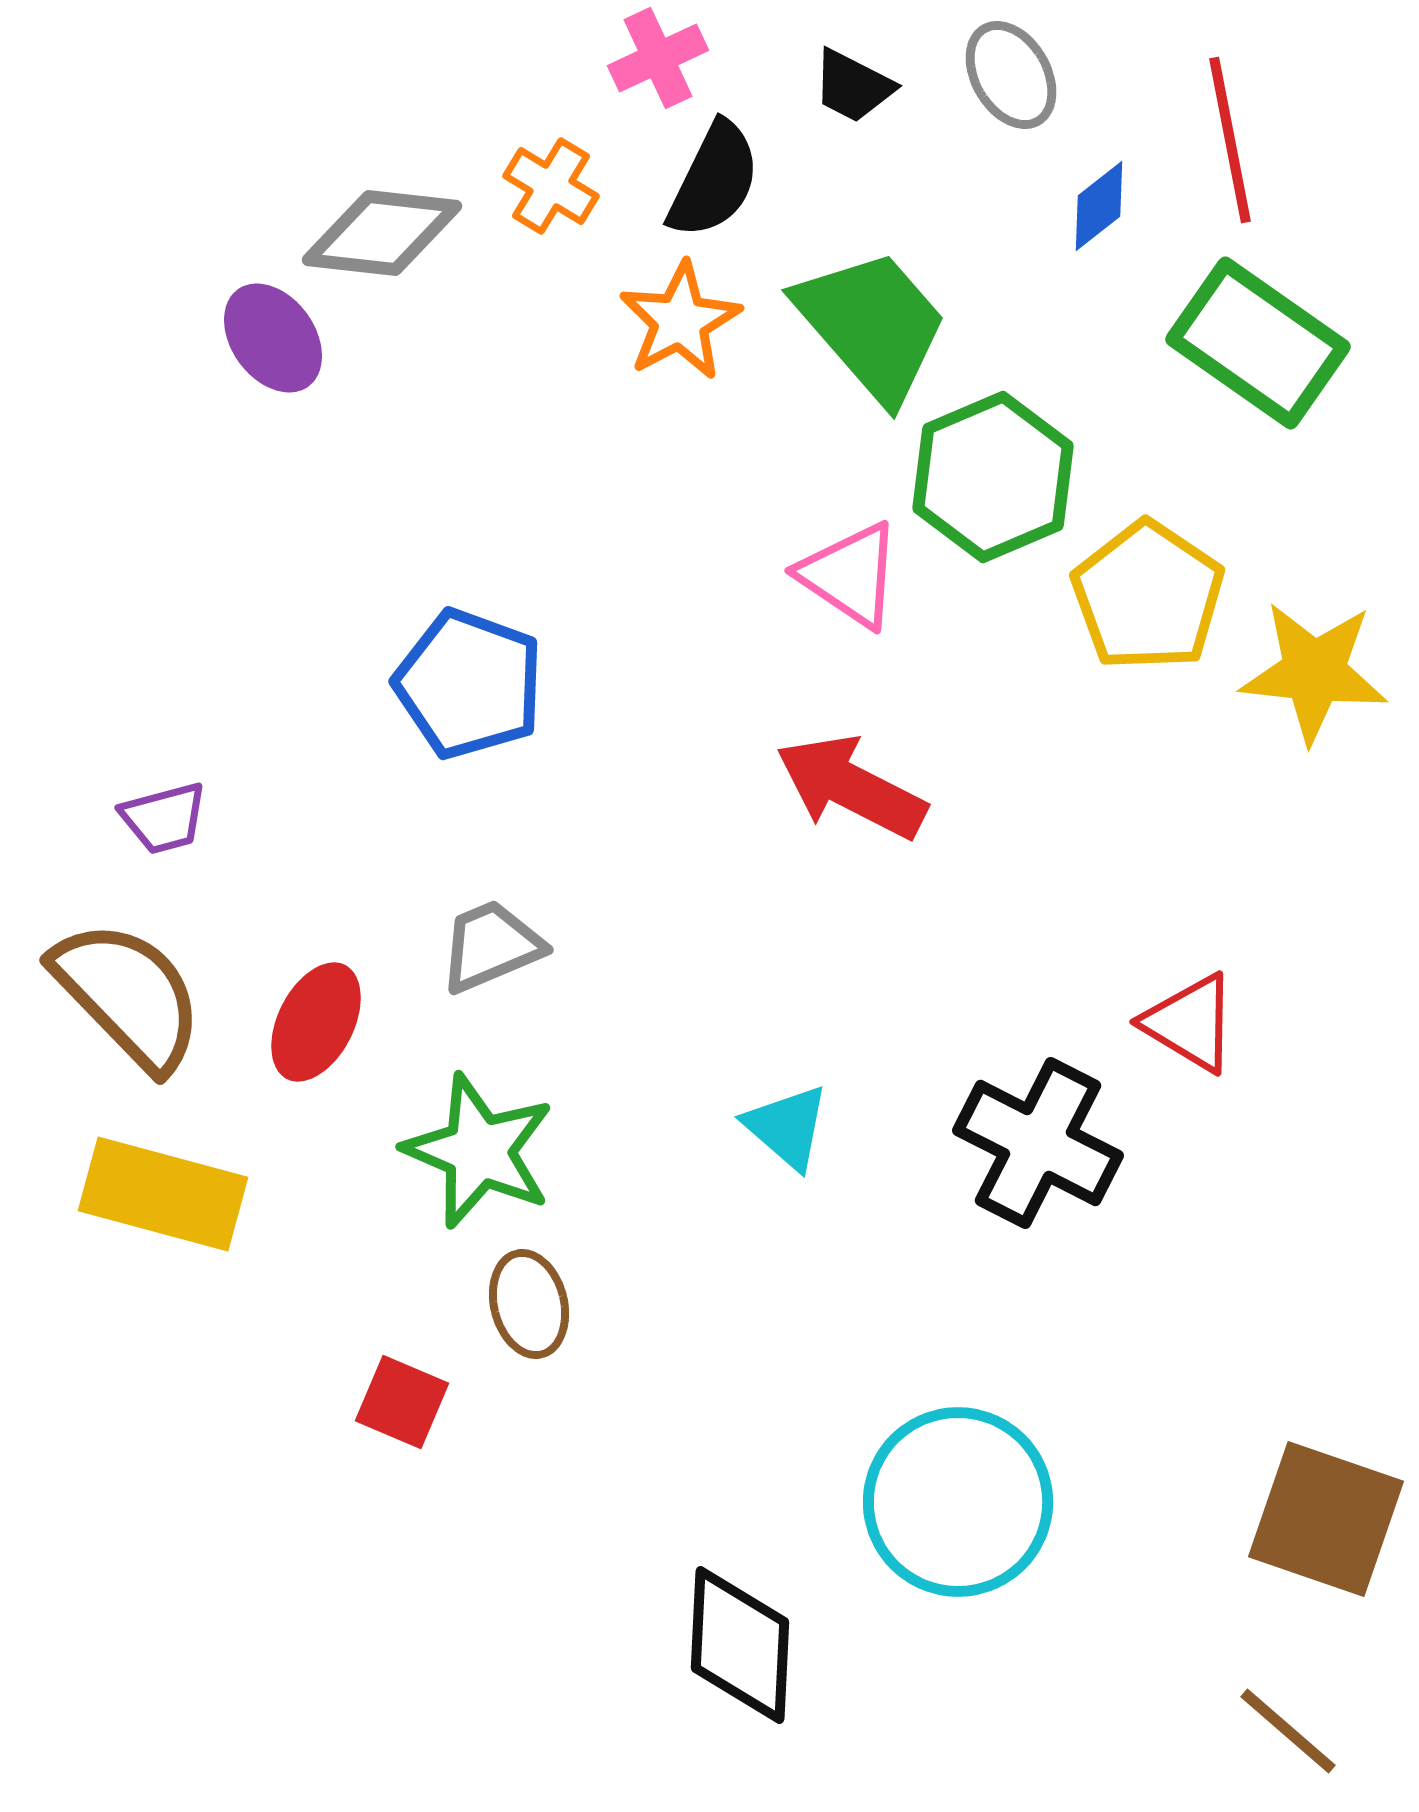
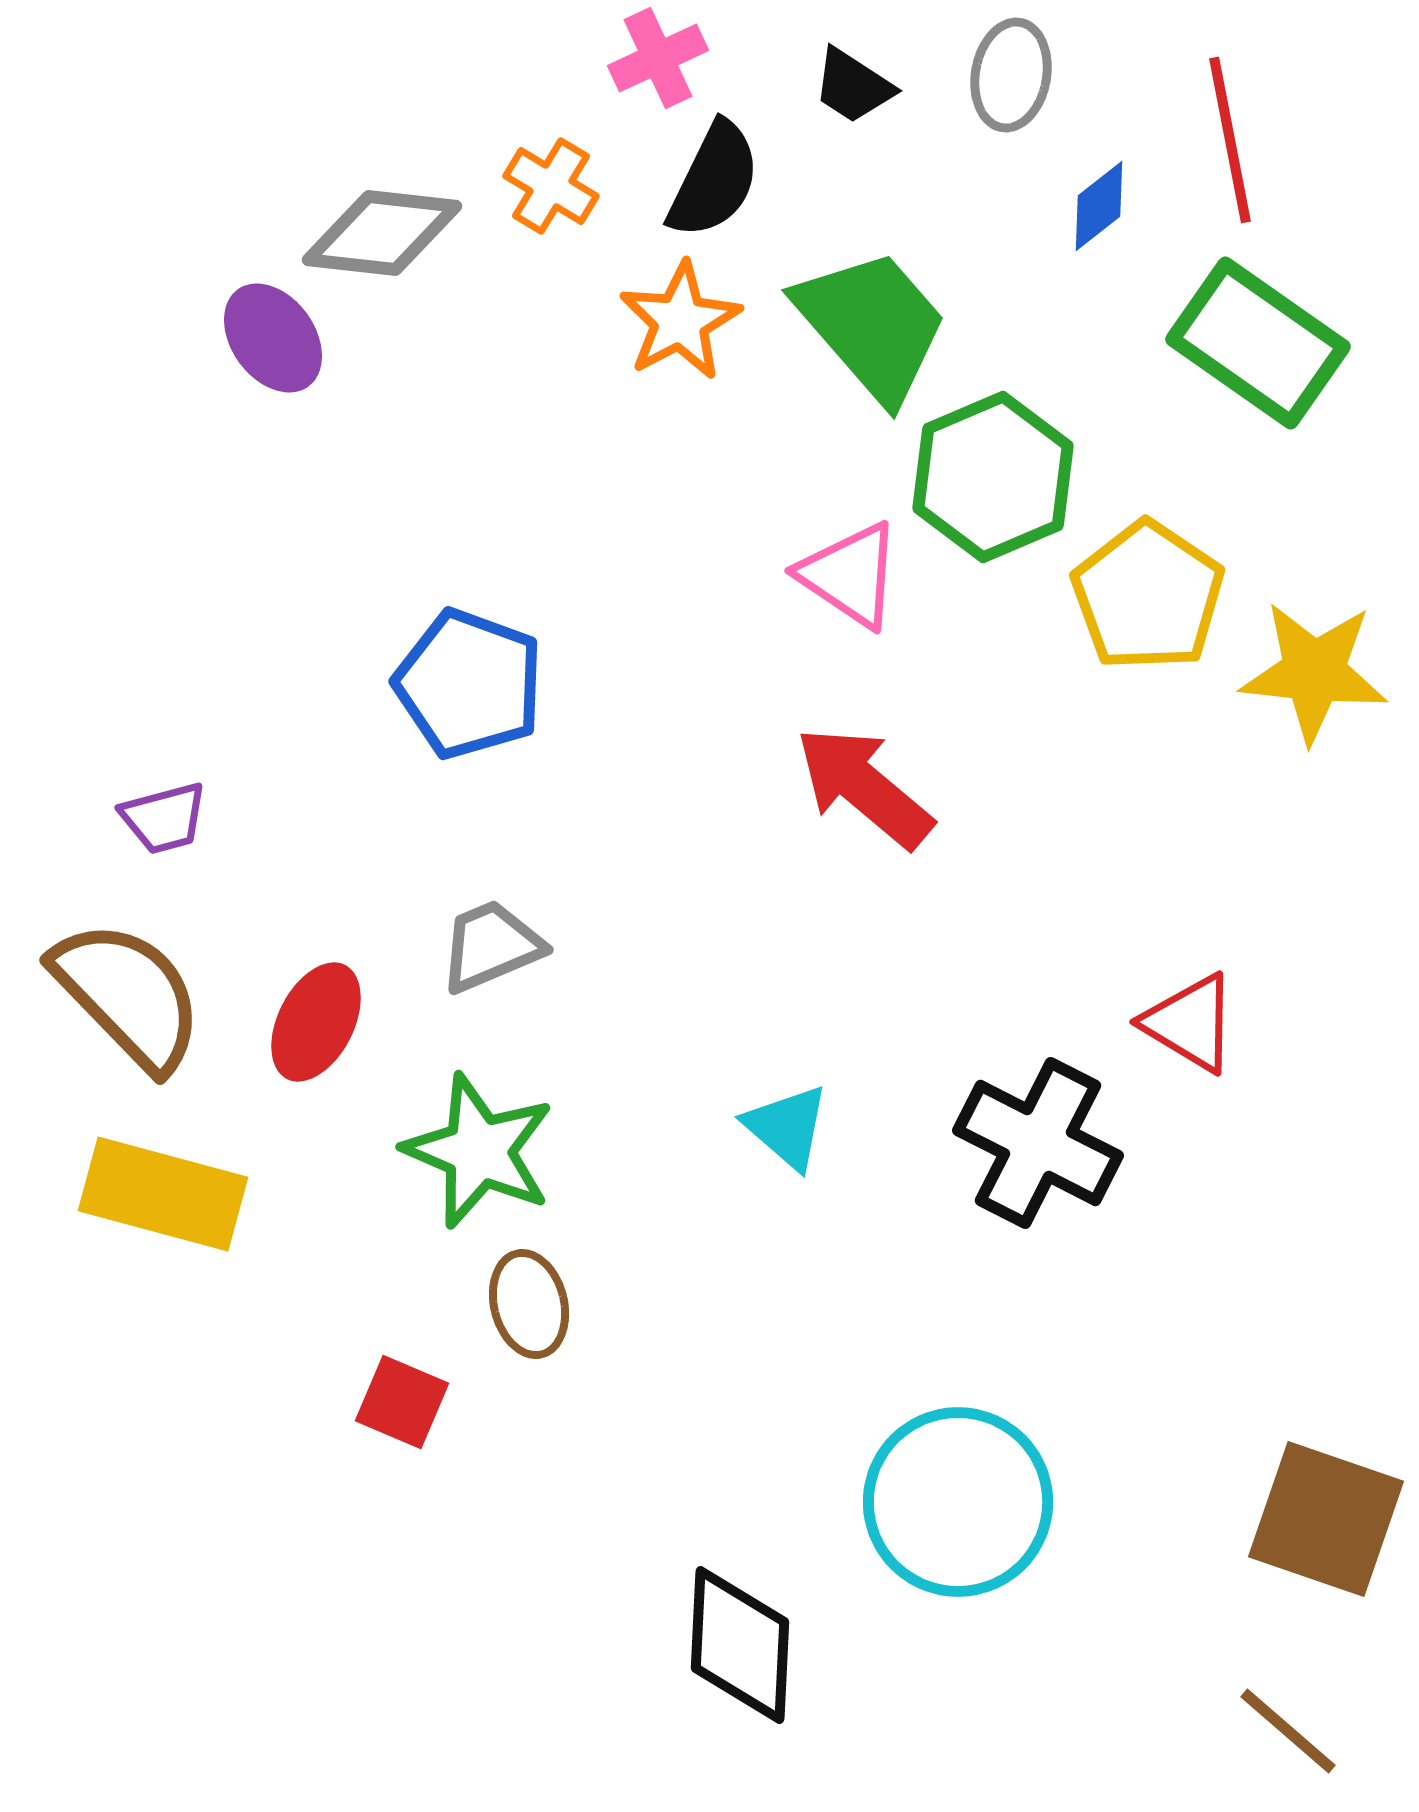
gray ellipse: rotated 40 degrees clockwise
black trapezoid: rotated 6 degrees clockwise
red arrow: moved 13 px right; rotated 13 degrees clockwise
